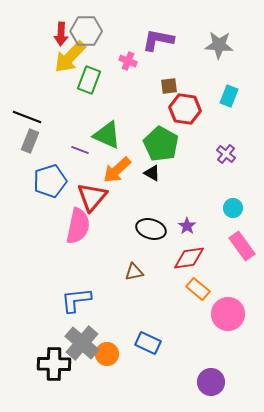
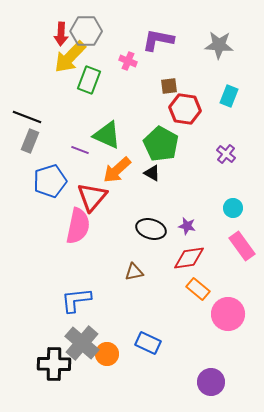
purple star: rotated 24 degrees counterclockwise
